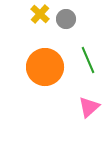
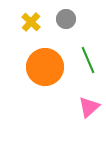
yellow cross: moved 9 px left, 8 px down
